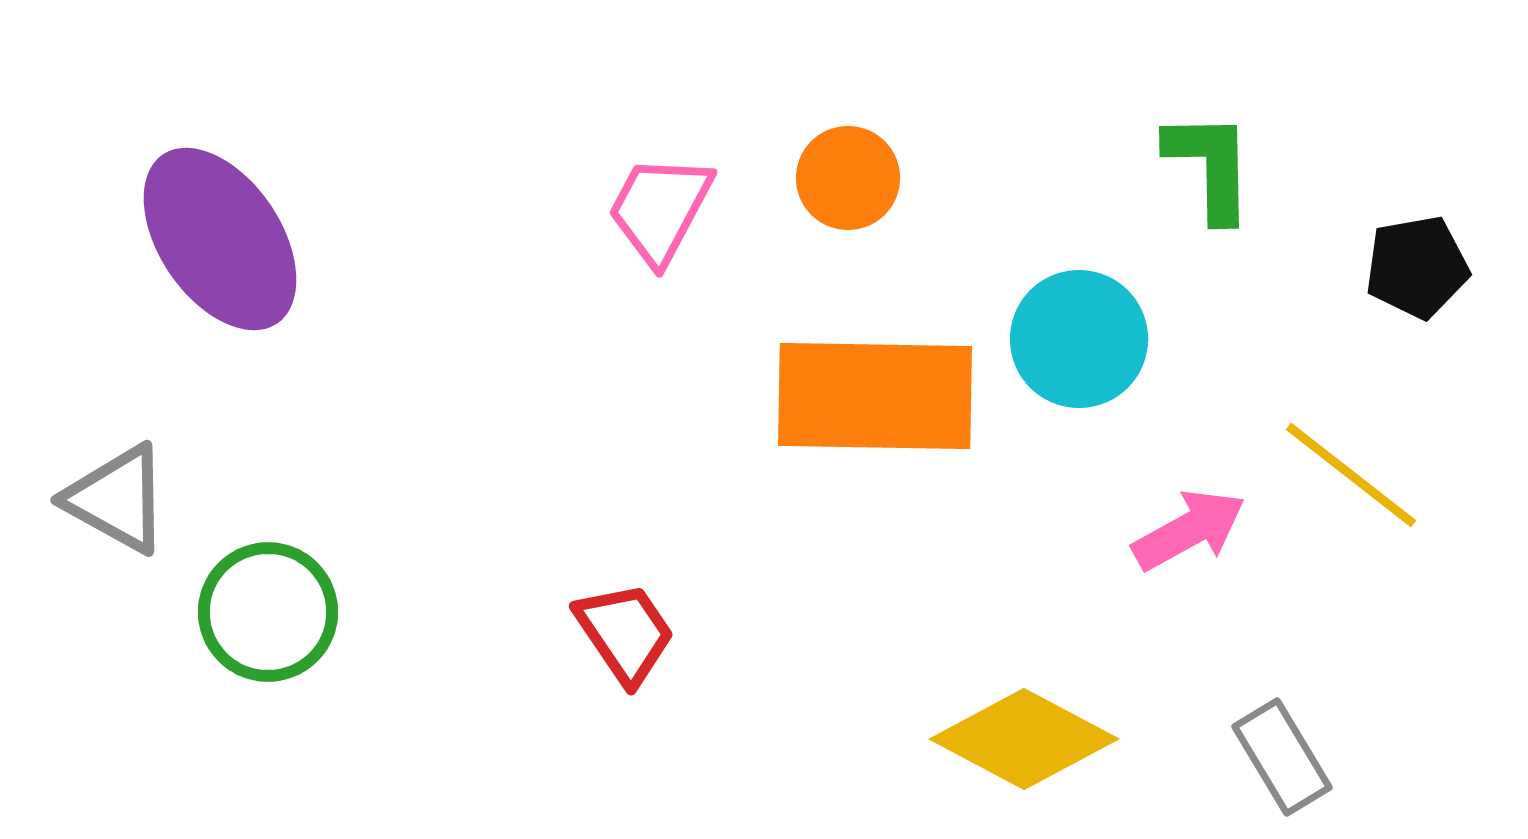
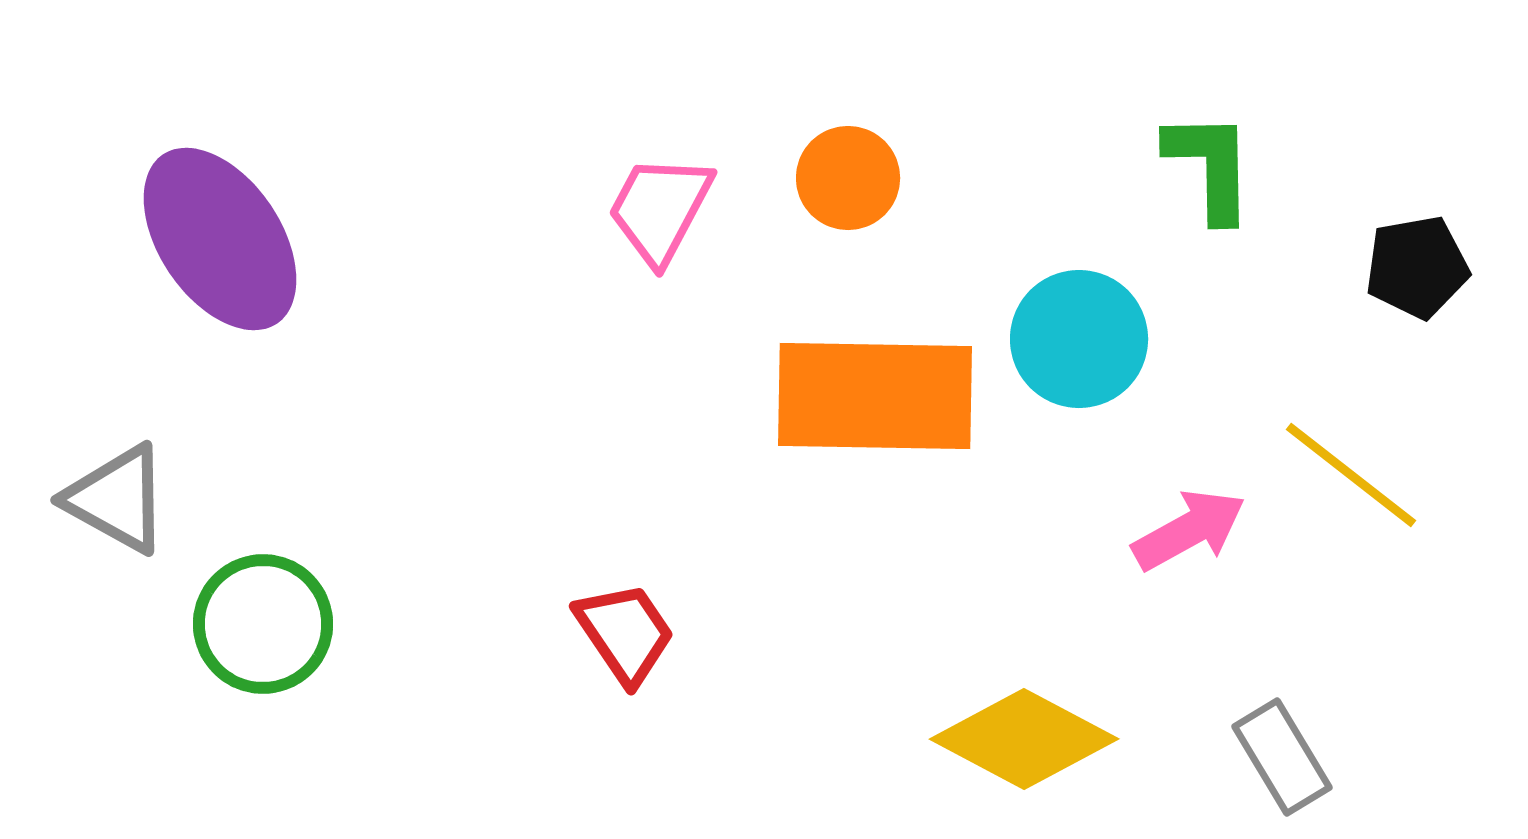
green circle: moved 5 px left, 12 px down
